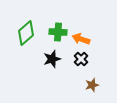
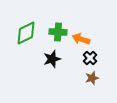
green diamond: rotated 15 degrees clockwise
black cross: moved 9 px right, 1 px up
brown star: moved 7 px up
